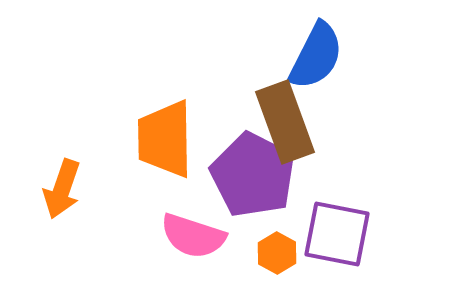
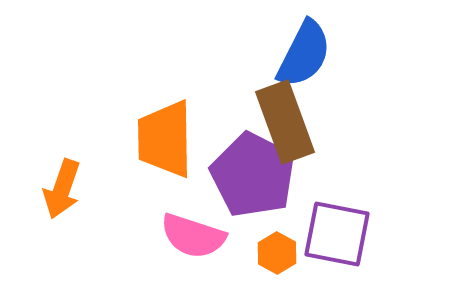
blue semicircle: moved 12 px left, 2 px up
